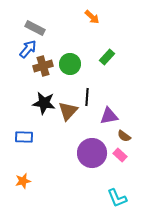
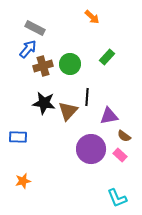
blue rectangle: moved 6 px left
purple circle: moved 1 px left, 4 px up
